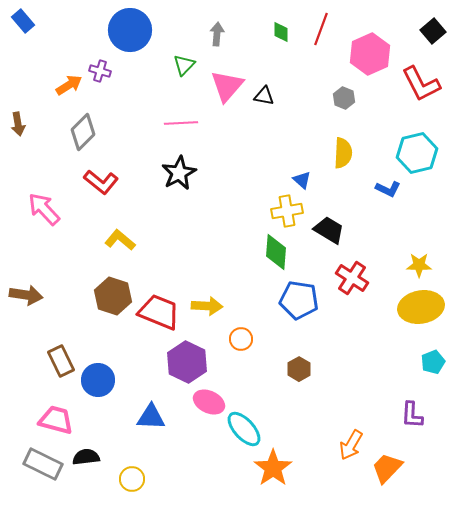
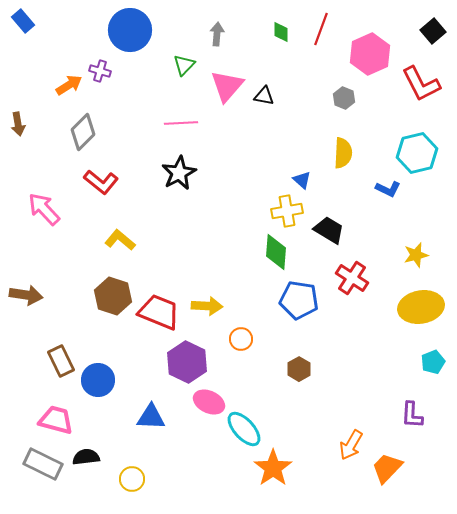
yellow star at (419, 265): moved 3 px left, 10 px up; rotated 15 degrees counterclockwise
